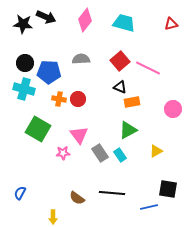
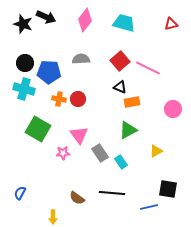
black star: rotated 12 degrees clockwise
cyan rectangle: moved 1 px right, 7 px down
